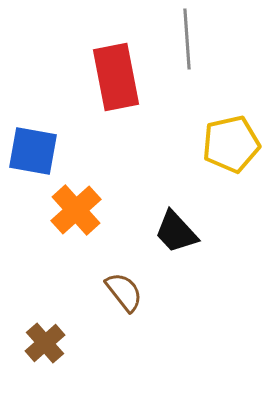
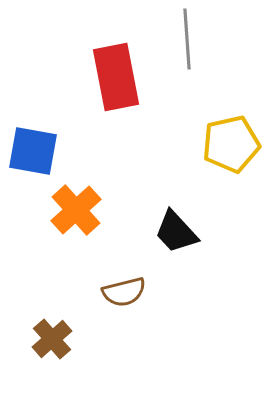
brown semicircle: rotated 114 degrees clockwise
brown cross: moved 7 px right, 4 px up
